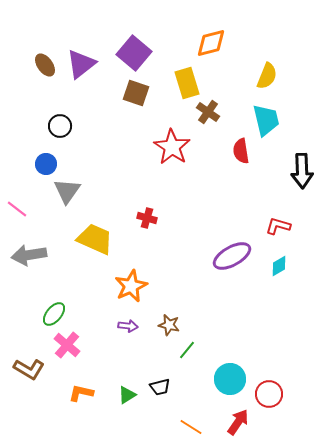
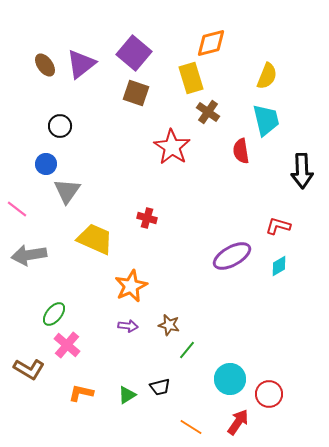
yellow rectangle: moved 4 px right, 5 px up
